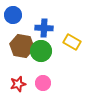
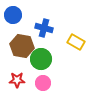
blue cross: rotated 12 degrees clockwise
yellow rectangle: moved 4 px right
green circle: moved 8 px down
red star: moved 1 px left, 4 px up; rotated 14 degrees clockwise
